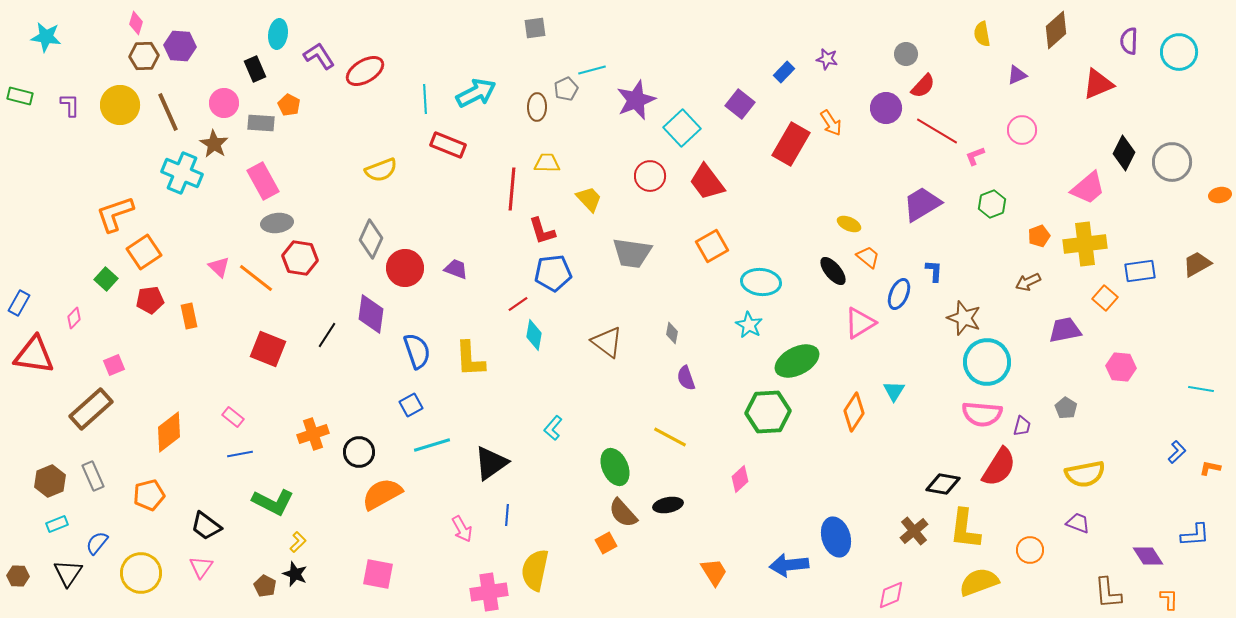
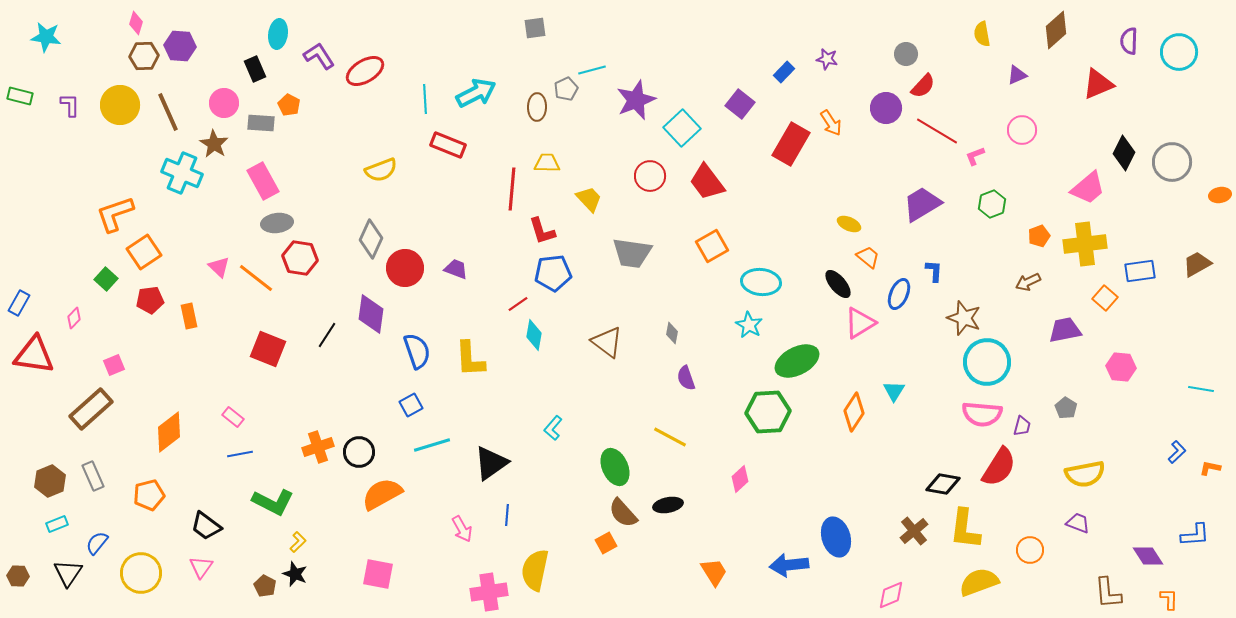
black ellipse at (833, 271): moved 5 px right, 13 px down
orange cross at (313, 434): moved 5 px right, 13 px down
